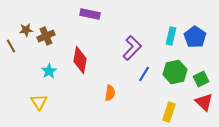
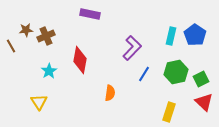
blue pentagon: moved 2 px up
green hexagon: moved 1 px right
